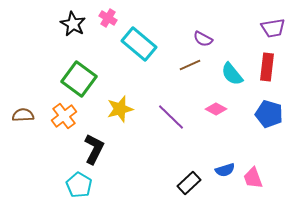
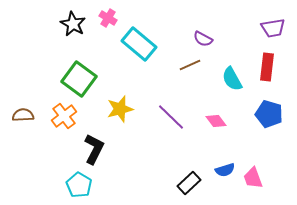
cyan semicircle: moved 5 px down; rotated 10 degrees clockwise
pink diamond: moved 12 px down; rotated 25 degrees clockwise
